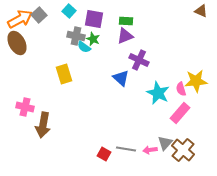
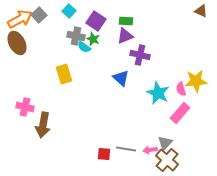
purple square: moved 2 px right, 2 px down; rotated 24 degrees clockwise
purple cross: moved 1 px right, 5 px up; rotated 12 degrees counterclockwise
brown cross: moved 16 px left, 10 px down
red square: rotated 24 degrees counterclockwise
